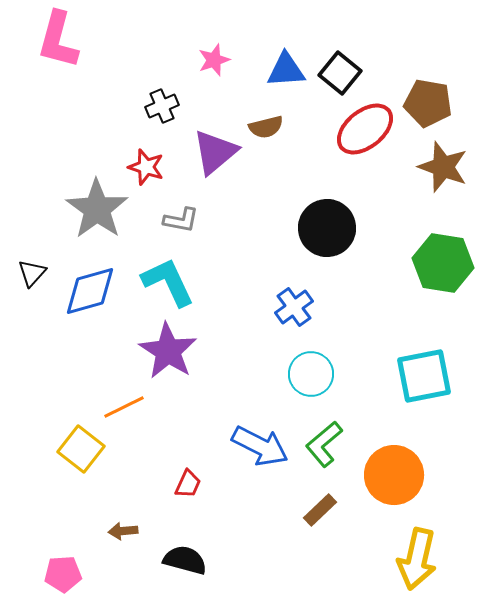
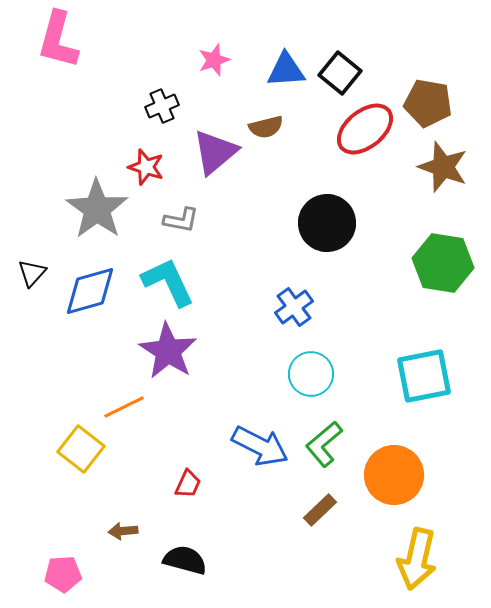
black circle: moved 5 px up
